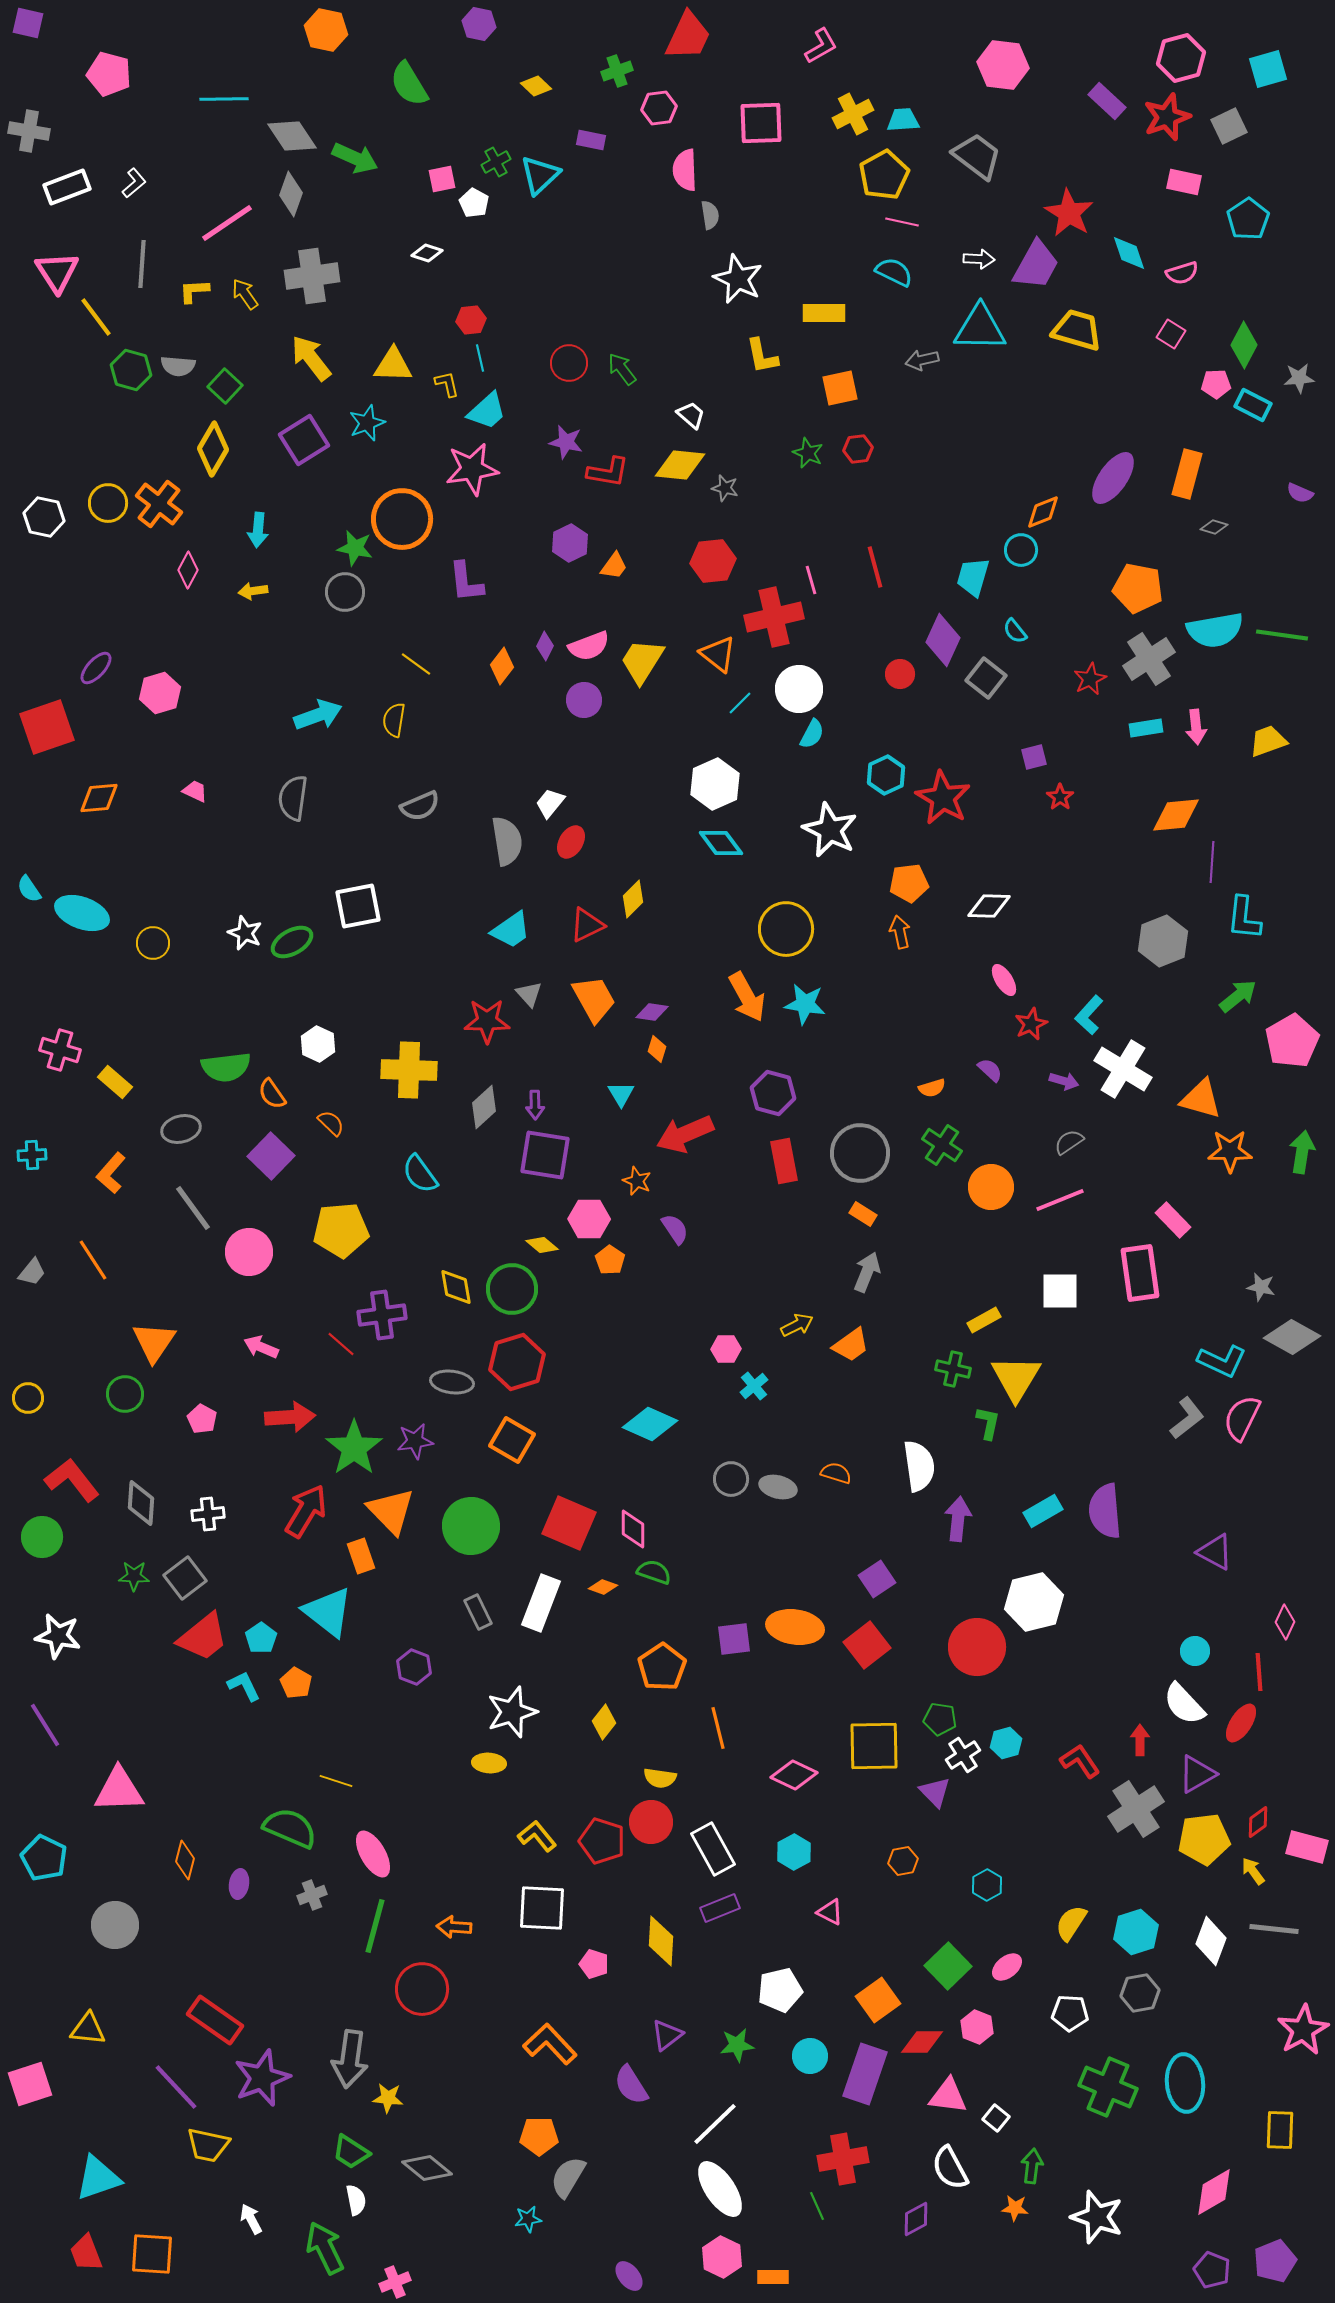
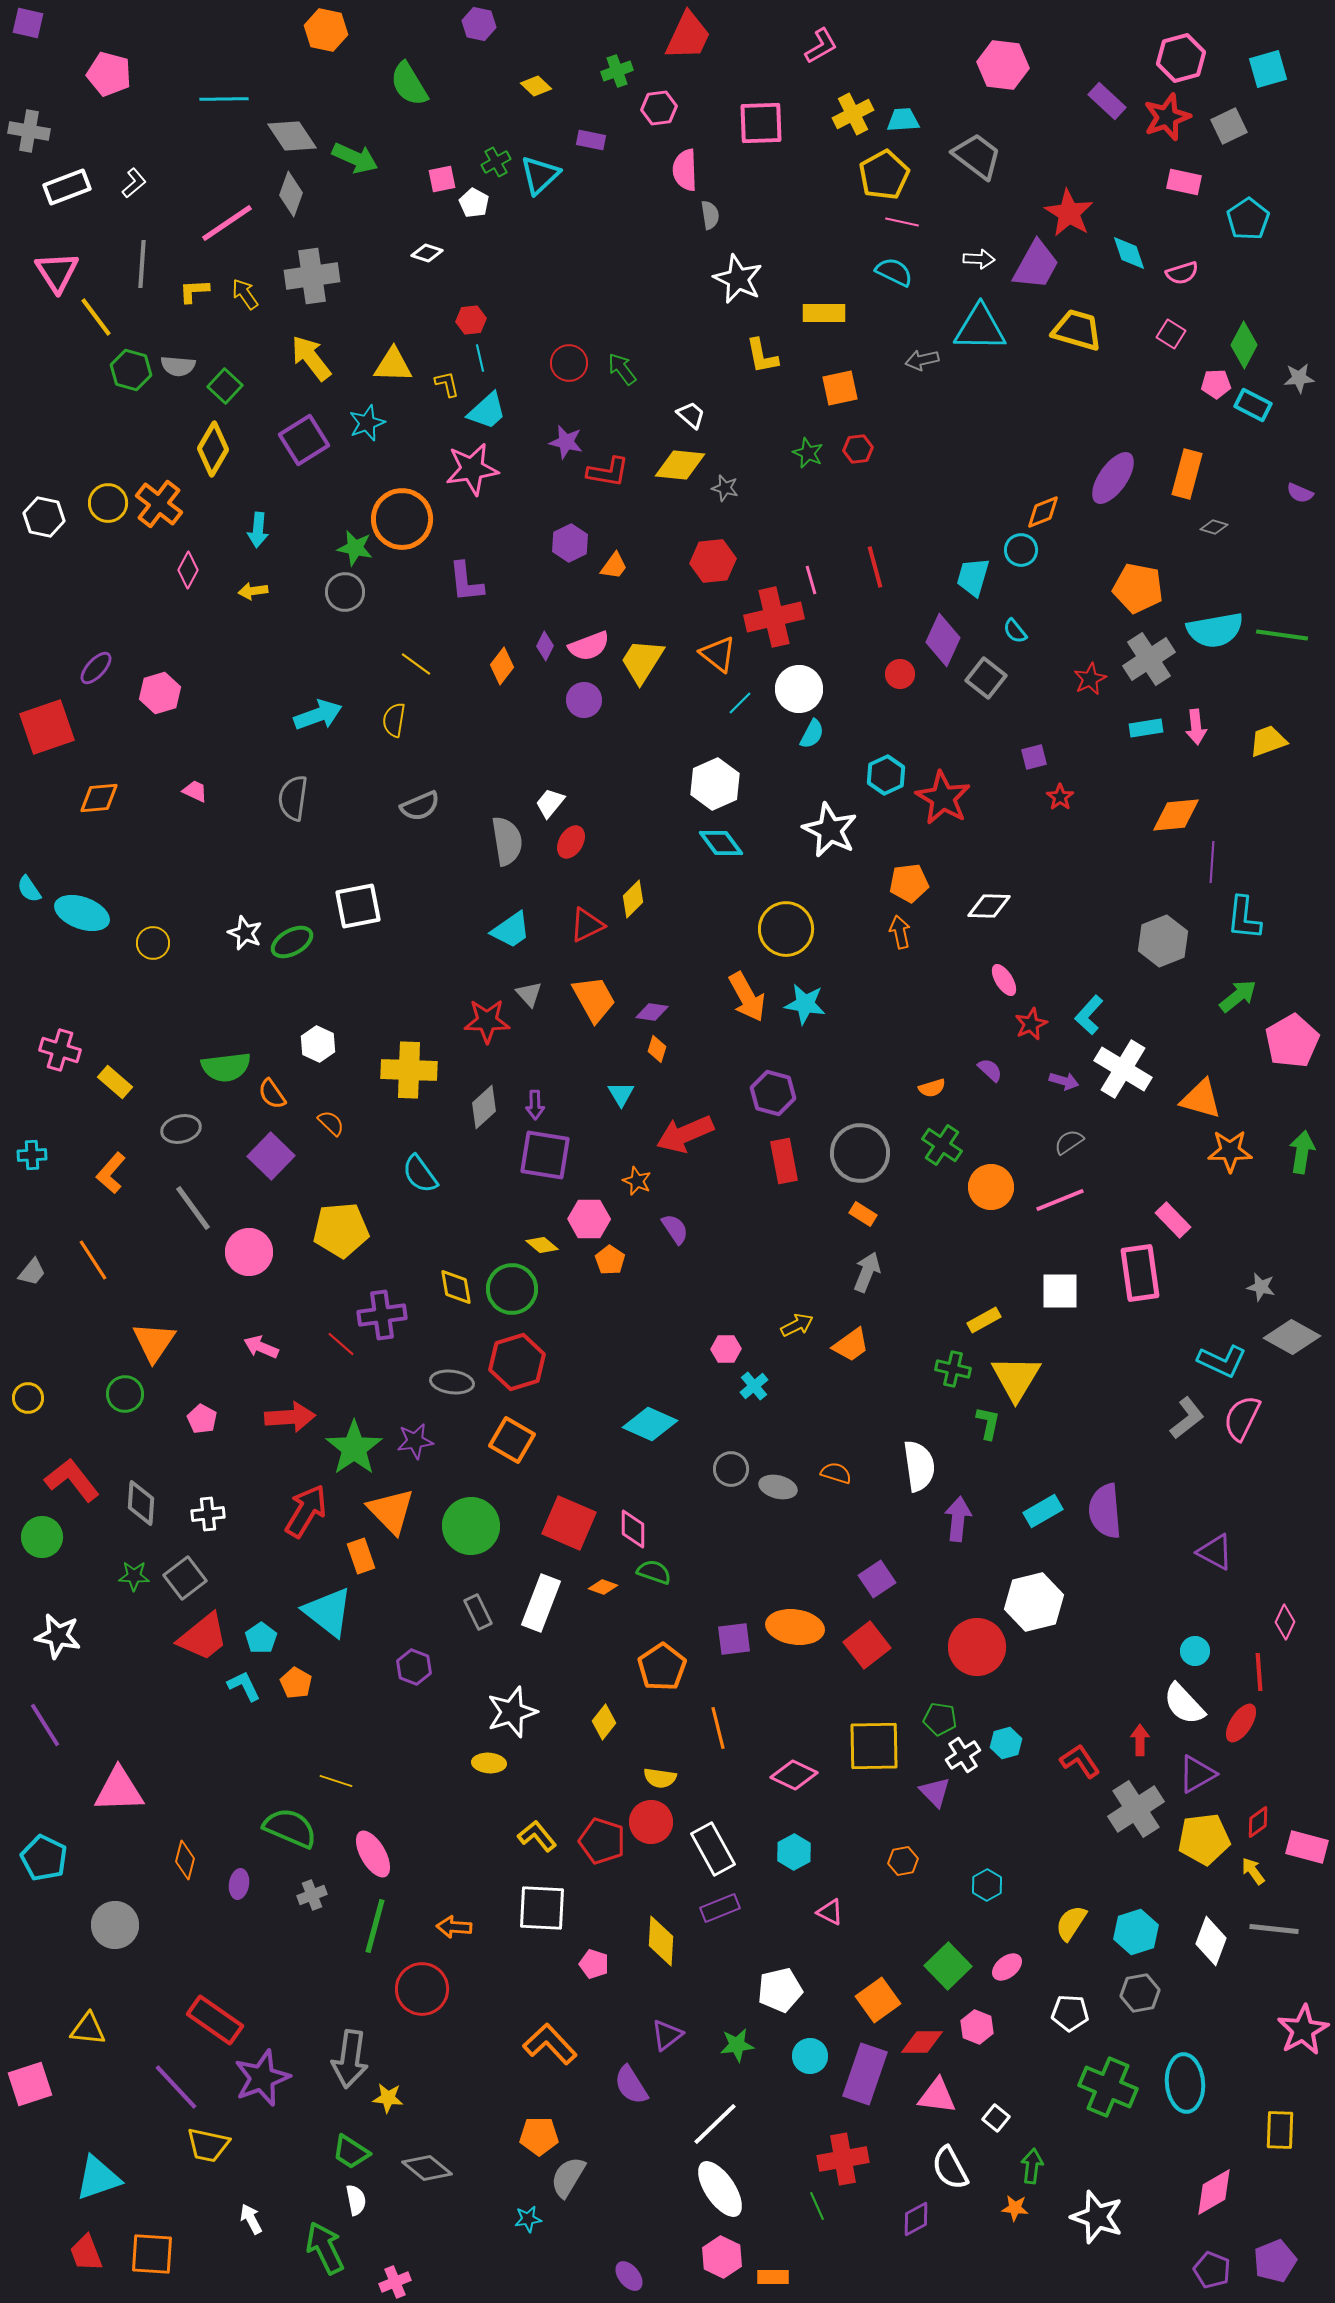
gray circle at (731, 1479): moved 10 px up
pink triangle at (948, 2096): moved 11 px left
